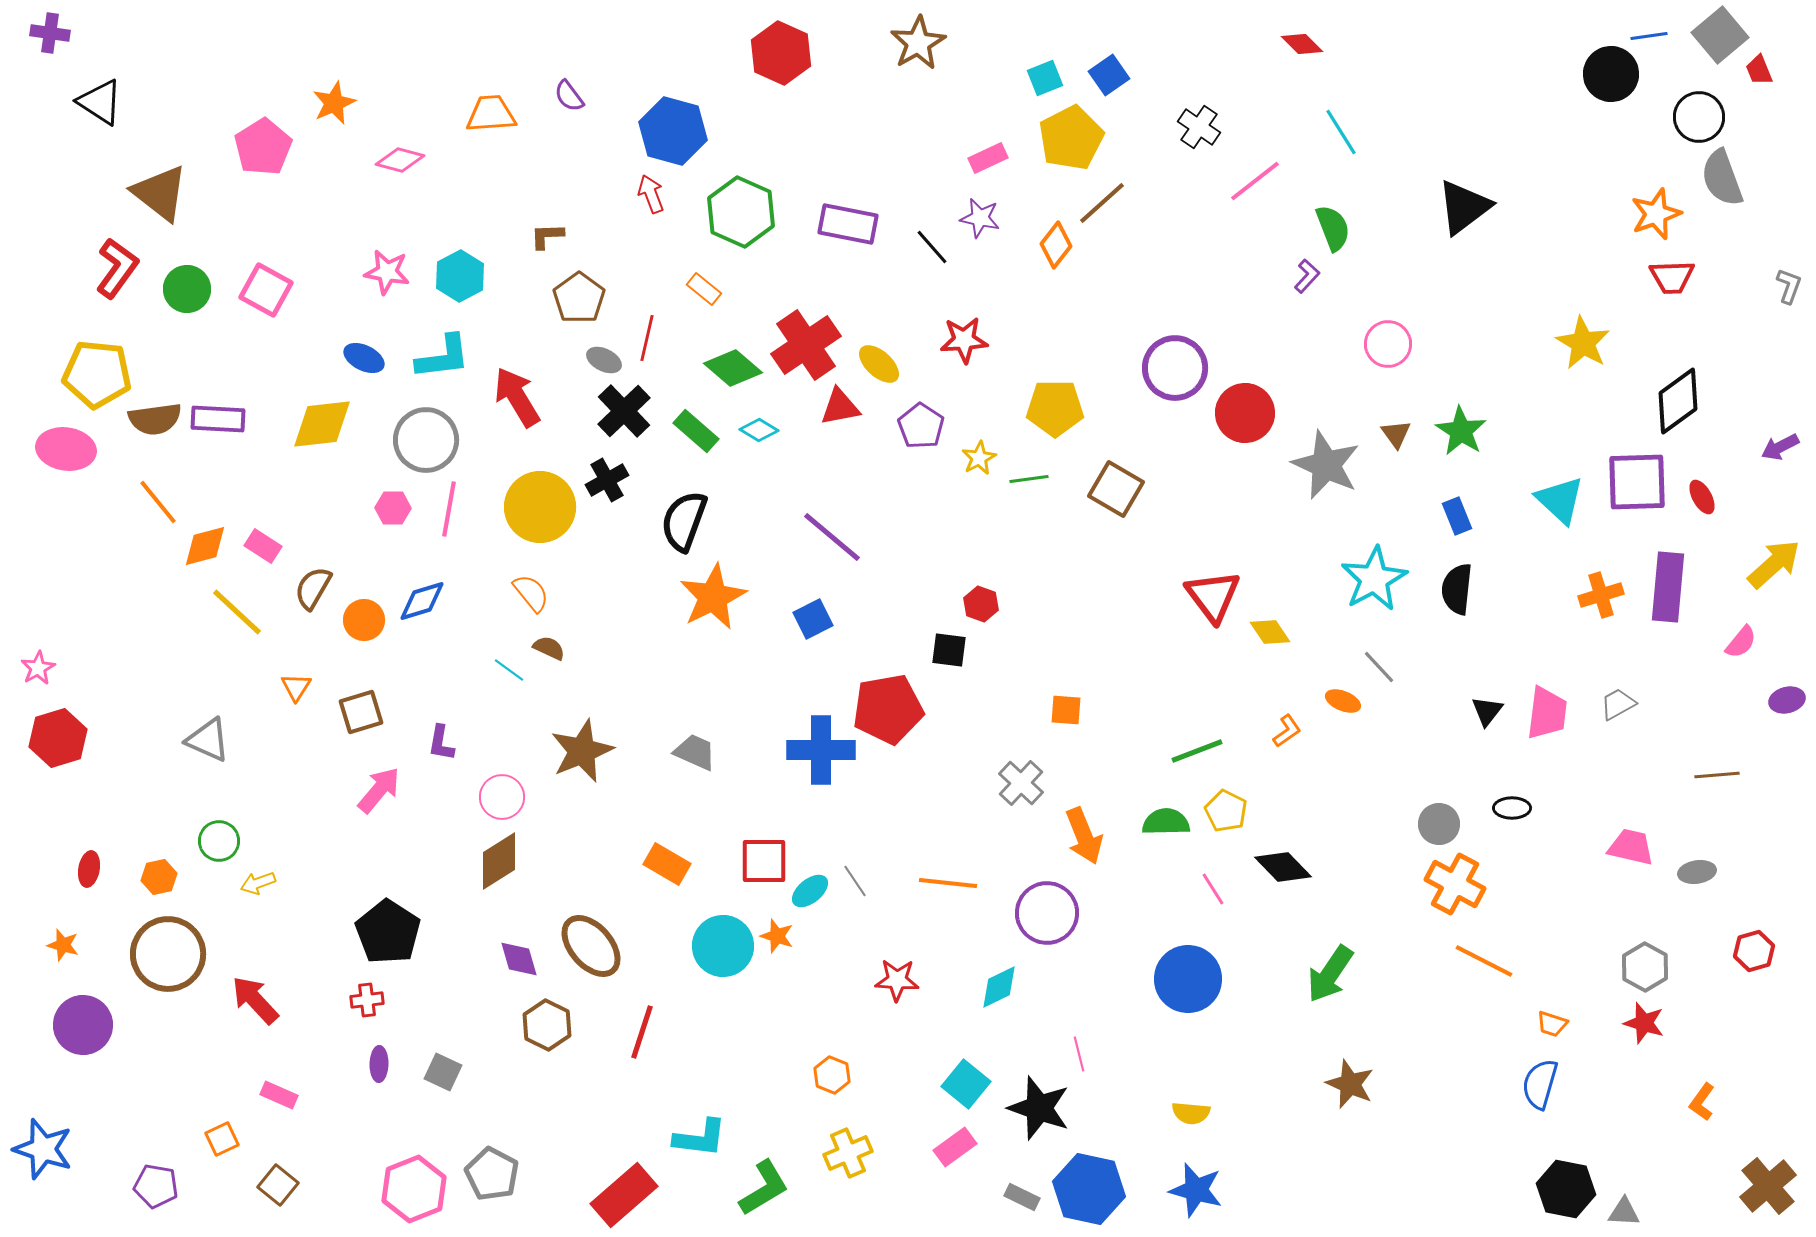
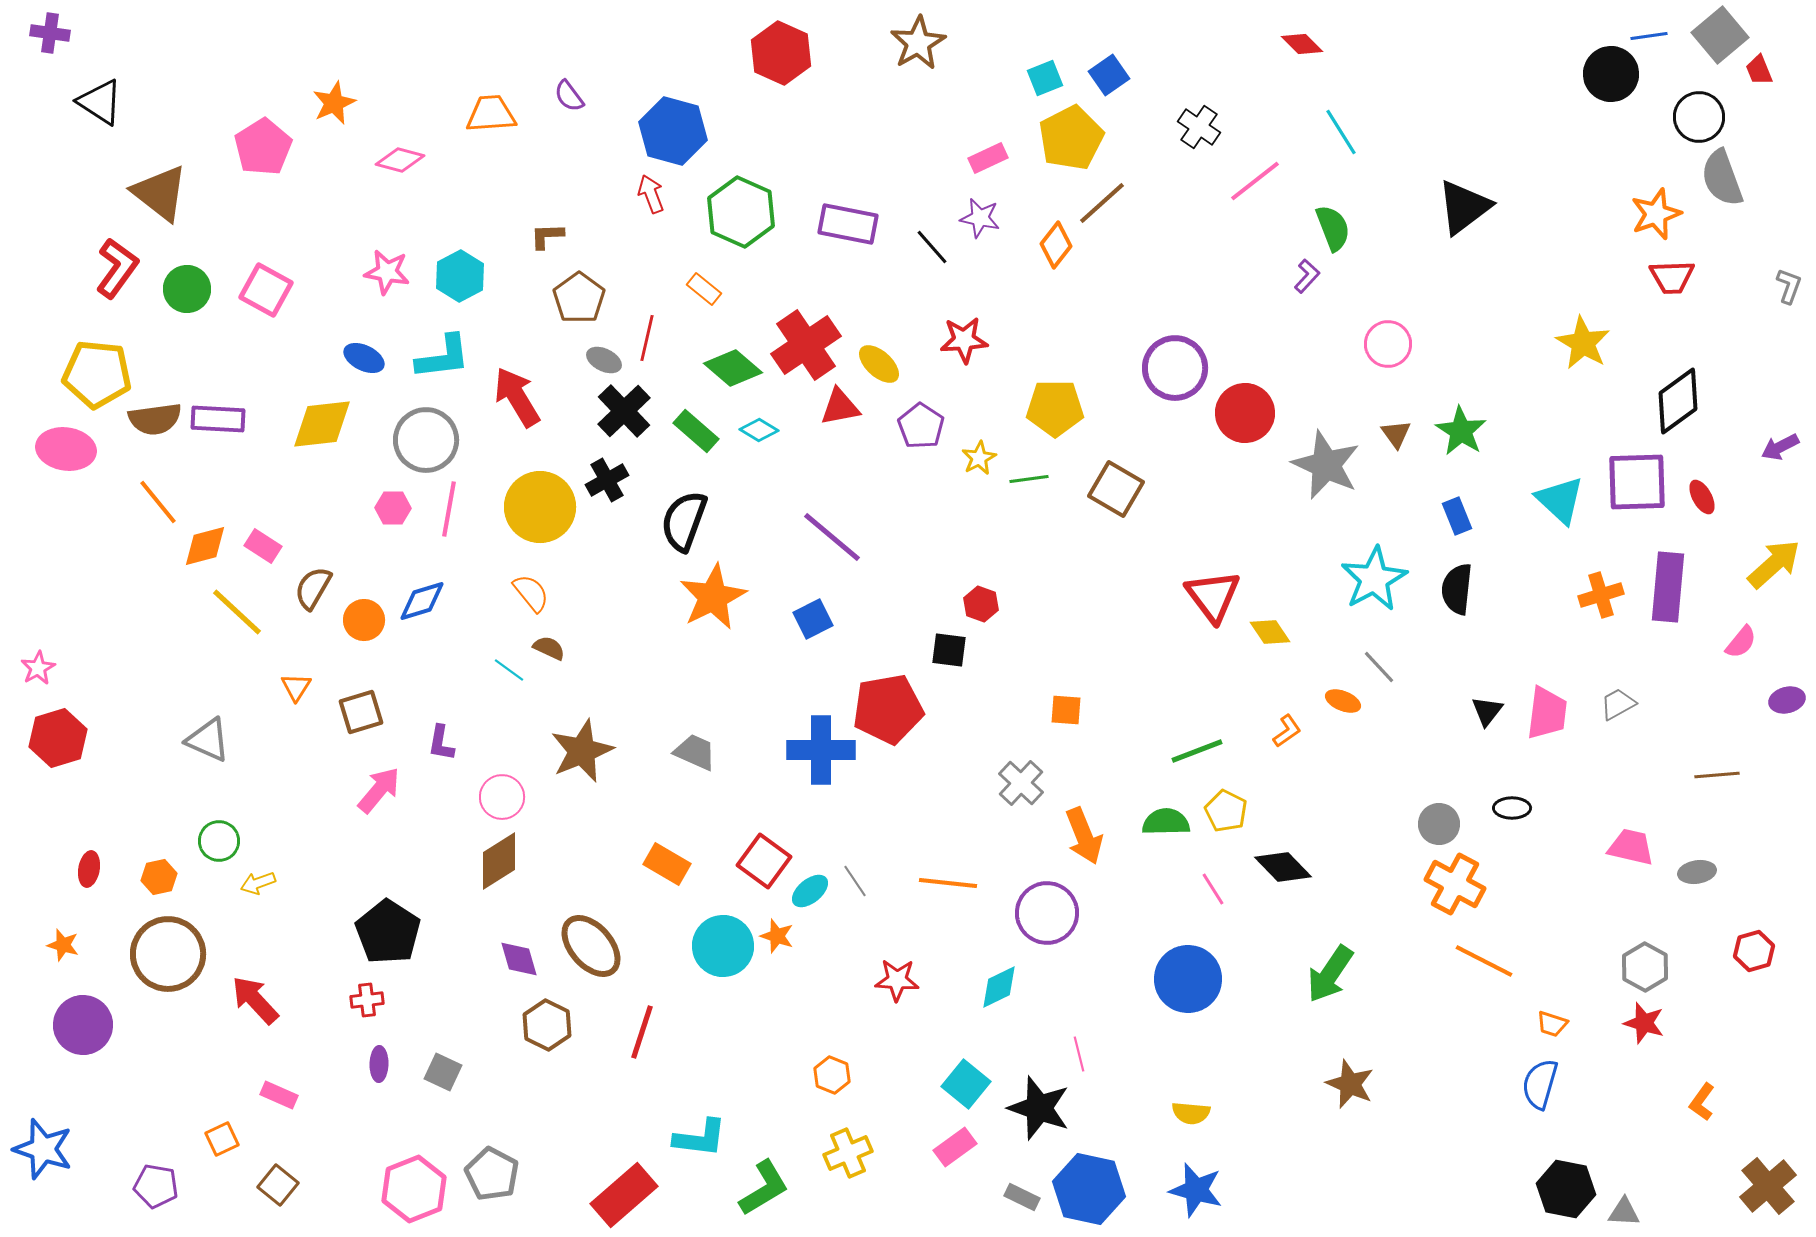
red square at (764, 861): rotated 36 degrees clockwise
